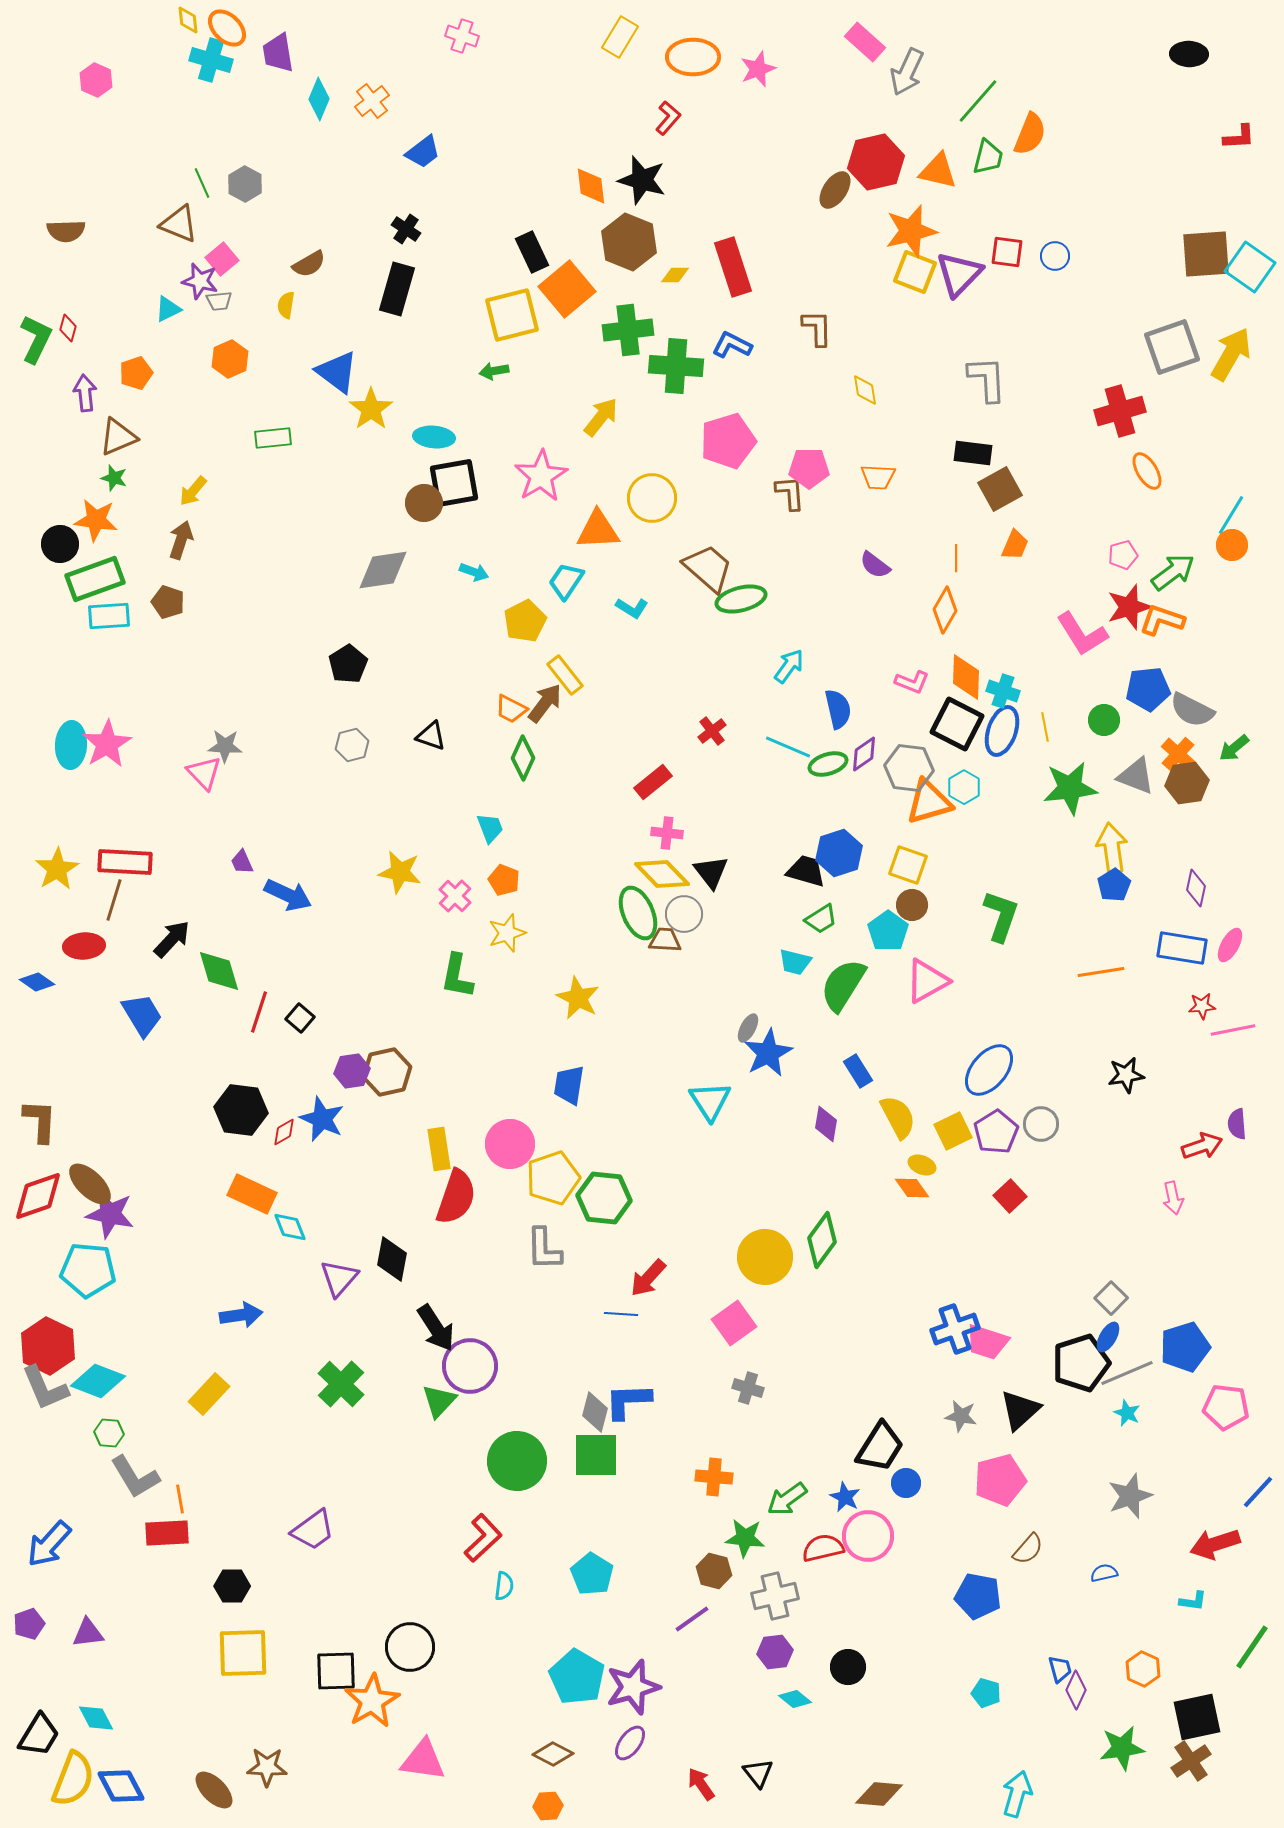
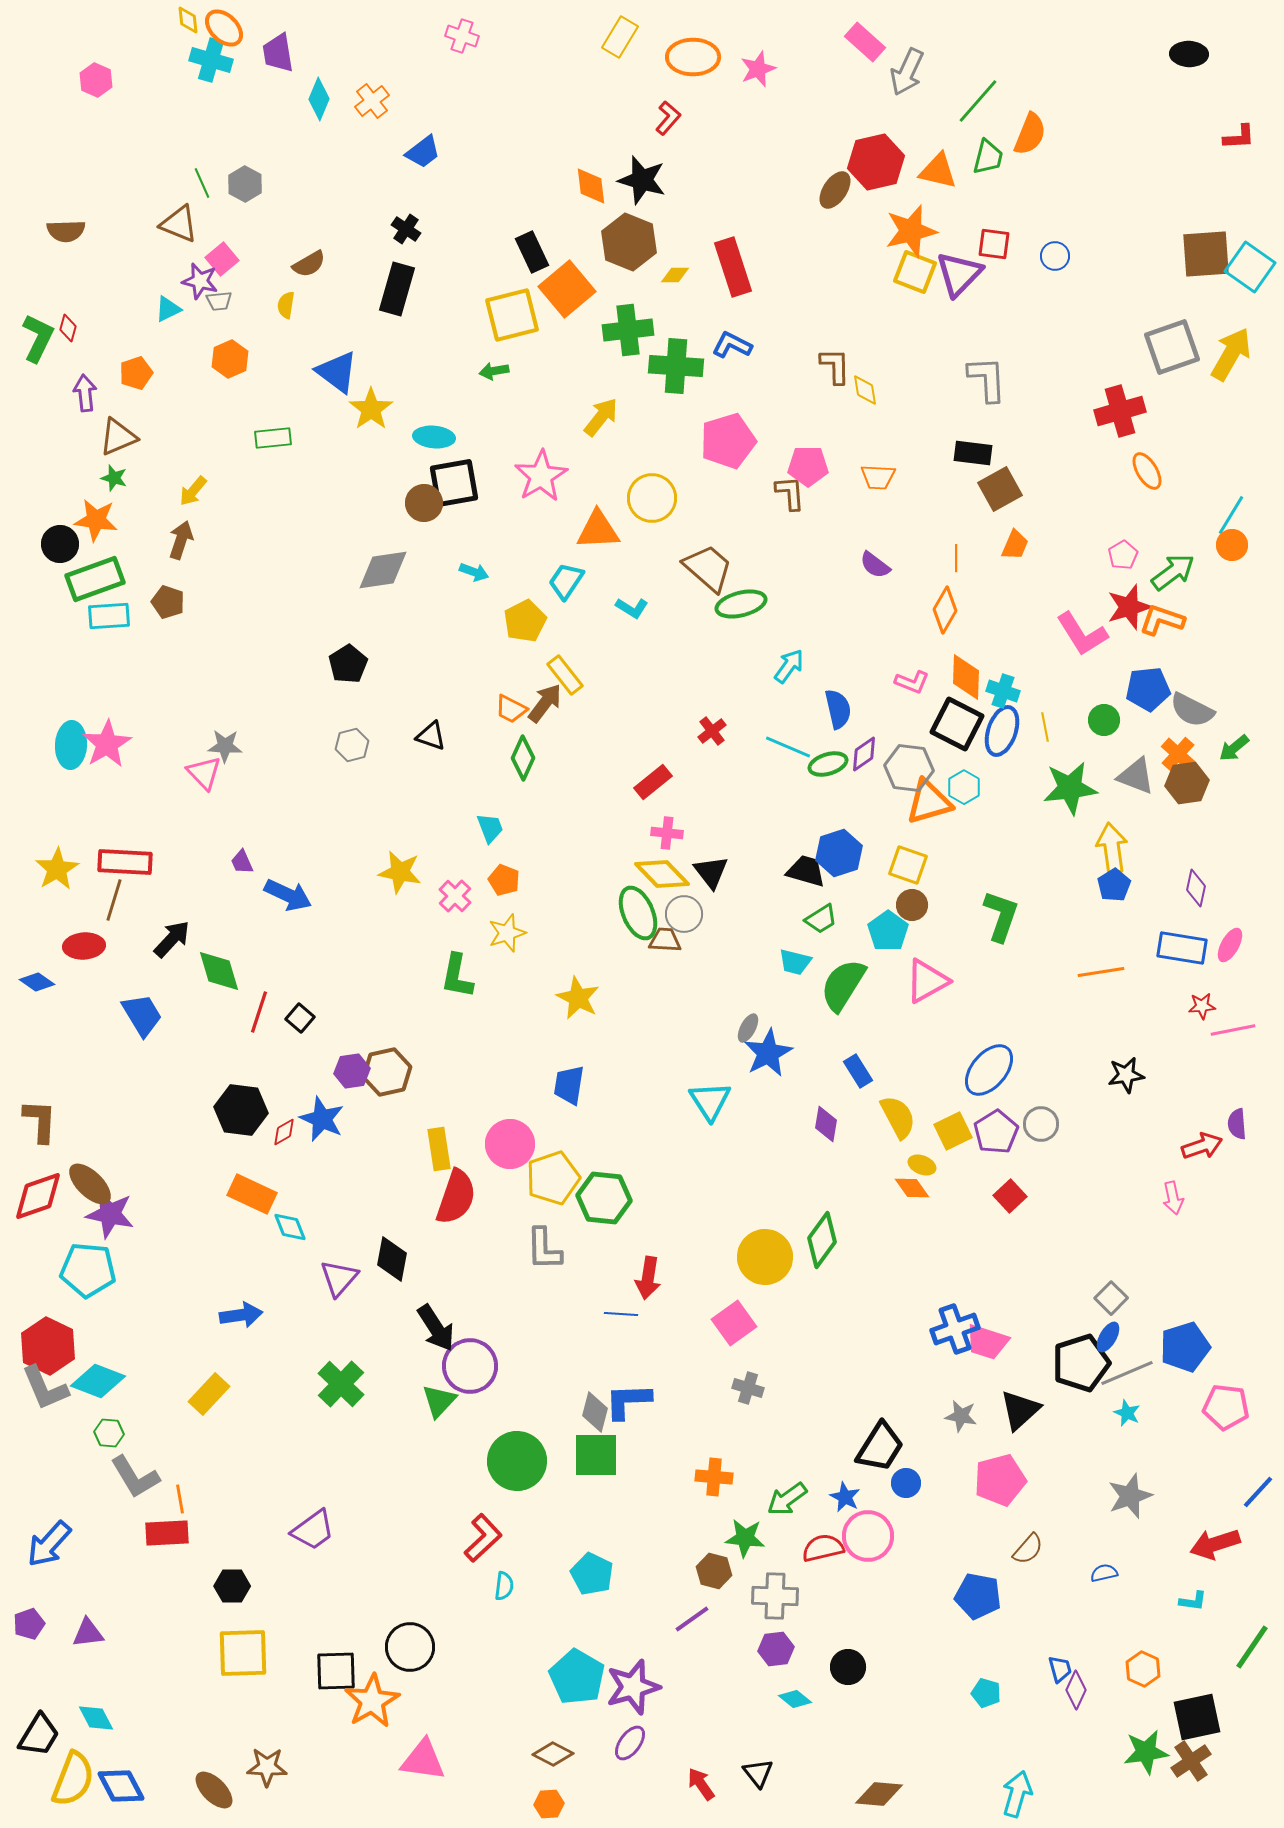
orange ellipse at (227, 28): moved 3 px left
red square at (1007, 252): moved 13 px left, 8 px up
brown L-shape at (817, 328): moved 18 px right, 38 px down
green L-shape at (36, 339): moved 2 px right, 1 px up
pink pentagon at (809, 468): moved 1 px left, 2 px up
pink pentagon at (1123, 555): rotated 16 degrees counterclockwise
green ellipse at (741, 599): moved 5 px down
red arrow at (648, 1278): rotated 33 degrees counterclockwise
cyan pentagon at (592, 1574): rotated 6 degrees counterclockwise
gray cross at (775, 1596): rotated 15 degrees clockwise
purple hexagon at (775, 1652): moved 1 px right, 3 px up
green star at (1122, 1748): moved 24 px right, 4 px down
orange hexagon at (548, 1806): moved 1 px right, 2 px up
